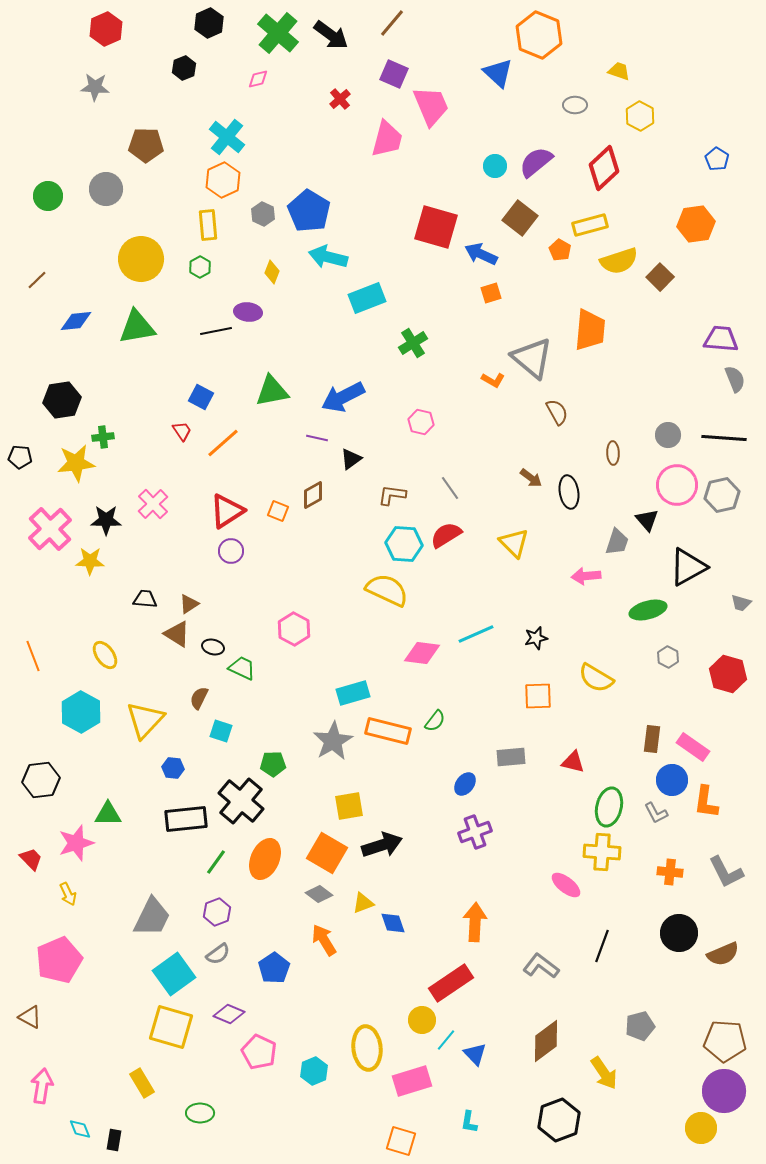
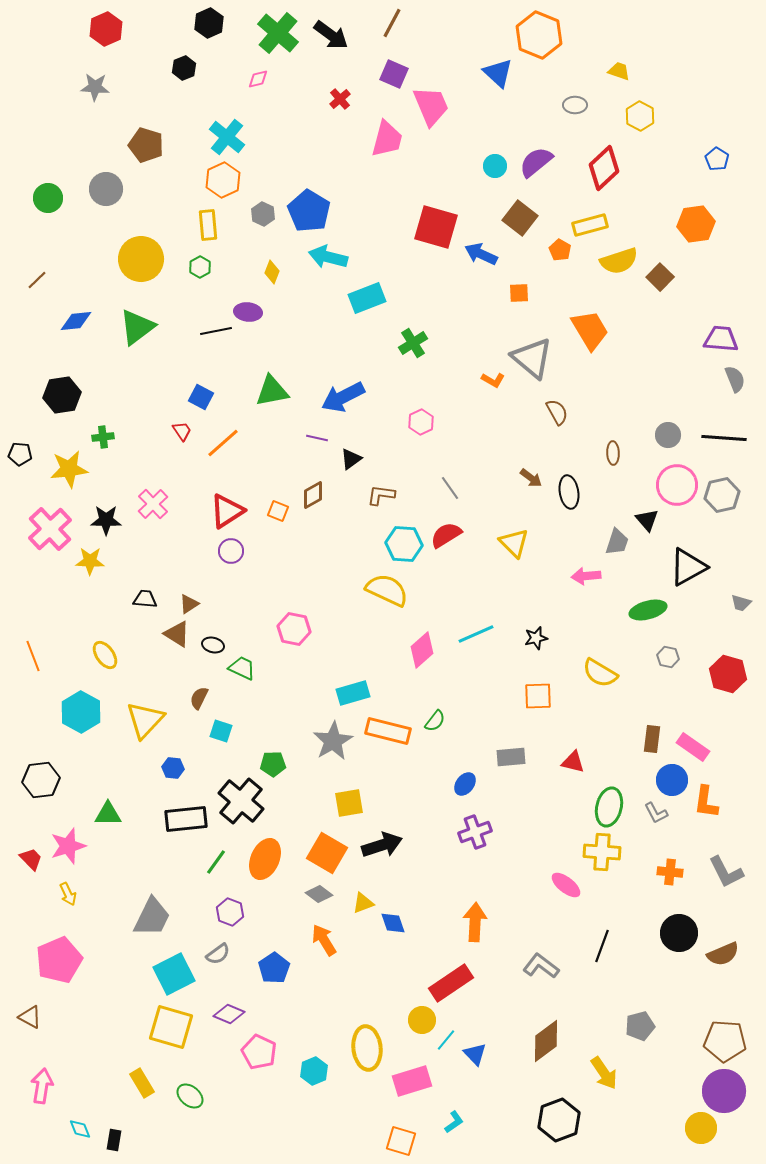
brown line at (392, 23): rotated 12 degrees counterclockwise
brown pentagon at (146, 145): rotated 16 degrees clockwise
green circle at (48, 196): moved 2 px down
orange square at (491, 293): moved 28 px right; rotated 15 degrees clockwise
green triangle at (137, 327): rotated 27 degrees counterclockwise
orange trapezoid at (590, 330): rotated 36 degrees counterclockwise
black hexagon at (62, 400): moved 5 px up
pink hexagon at (421, 422): rotated 20 degrees clockwise
black pentagon at (20, 457): moved 3 px up
yellow star at (76, 463): moved 7 px left, 6 px down
brown L-shape at (392, 495): moved 11 px left
pink hexagon at (294, 629): rotated 16 degrees counterclockwise
black ellipse at (213, 647): moved 2 px up
pink diamond at (422, 653): moved 3 px up; rotated 48 degrees counterclockwise
gray hexagon at (668, 657): rotated 15 degrees counterclockwise
yellow semicircle at (596, 678): moved 4 px right, 5 px up
yellow square at (349, 806): moved 3 px up
pink star at (76, 843): moved 8 px left, 3 px down
purple hexagon at (217, 912): moved 13 px right; rotated 20 degrees counterclockwise
cyan square at (174, 974): rotated 9 degrees clockwise
green ellipse at (200, 1113): moved 10 px left, 17 px up; rotated 40 degrees clockwise
cyan L-shape at (469, 1122): moved 15 px left; rotated 135 degrees counterclockwise
